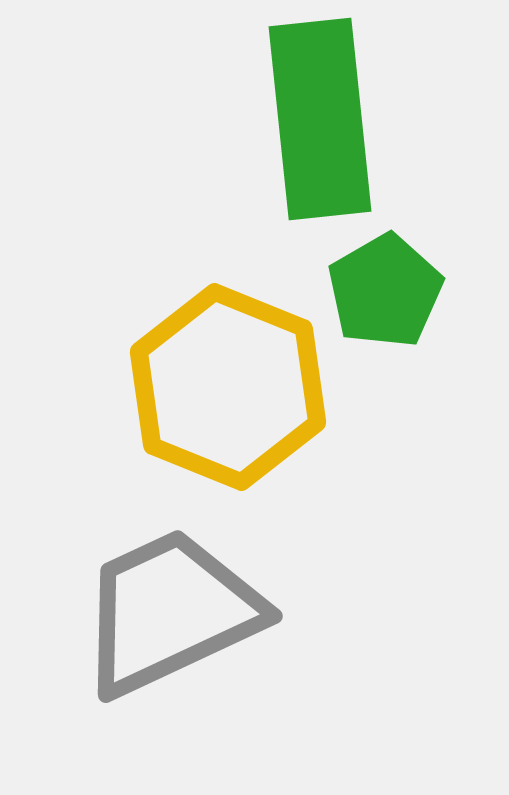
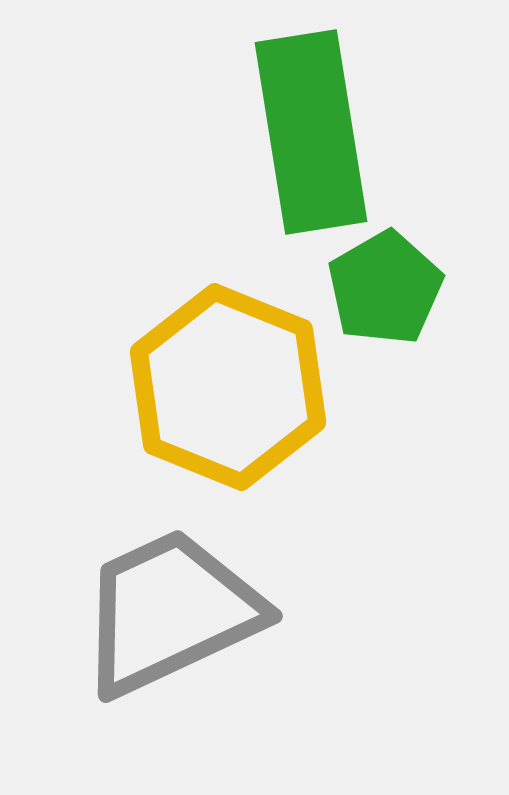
green rectangle: moved 9 px left, 13 px down; rotated 3 degrees counterclockwise
green pentagon: moved 3 px up
